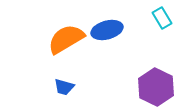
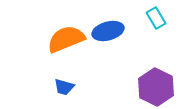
cyan rectangle: moved 6 px left
blue ellipse: moved 1 px right, 1 px down
orange semicircle: rotated 9 degrees clockwise
